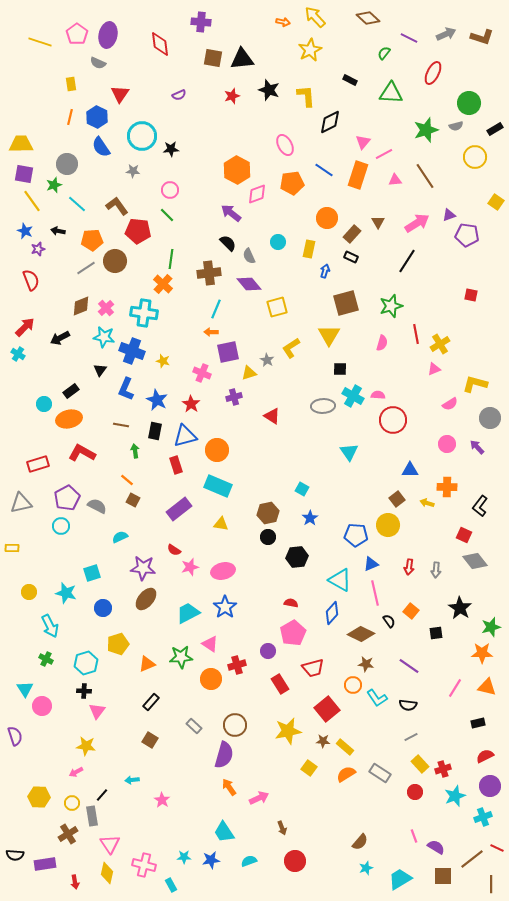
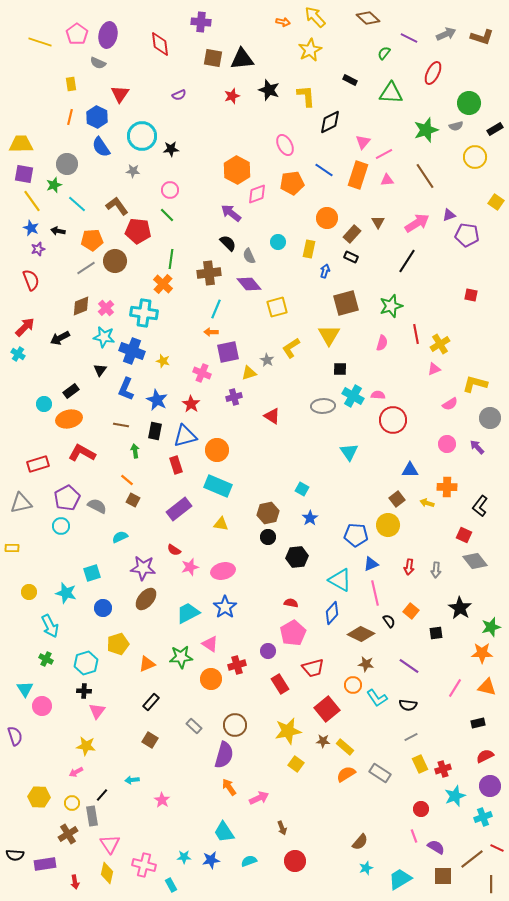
pink triangle at (395, 180): moved 8 px left
blue star at (25, 231): moved 6 px right, 3 px up
yellow rectangle at (420, 764): rotated 18 degrees clockwise
yellow square at (309, 768): moved 13 px left, 4 px up
red circle at (415, 792): moved 6 px right, 17 px down
